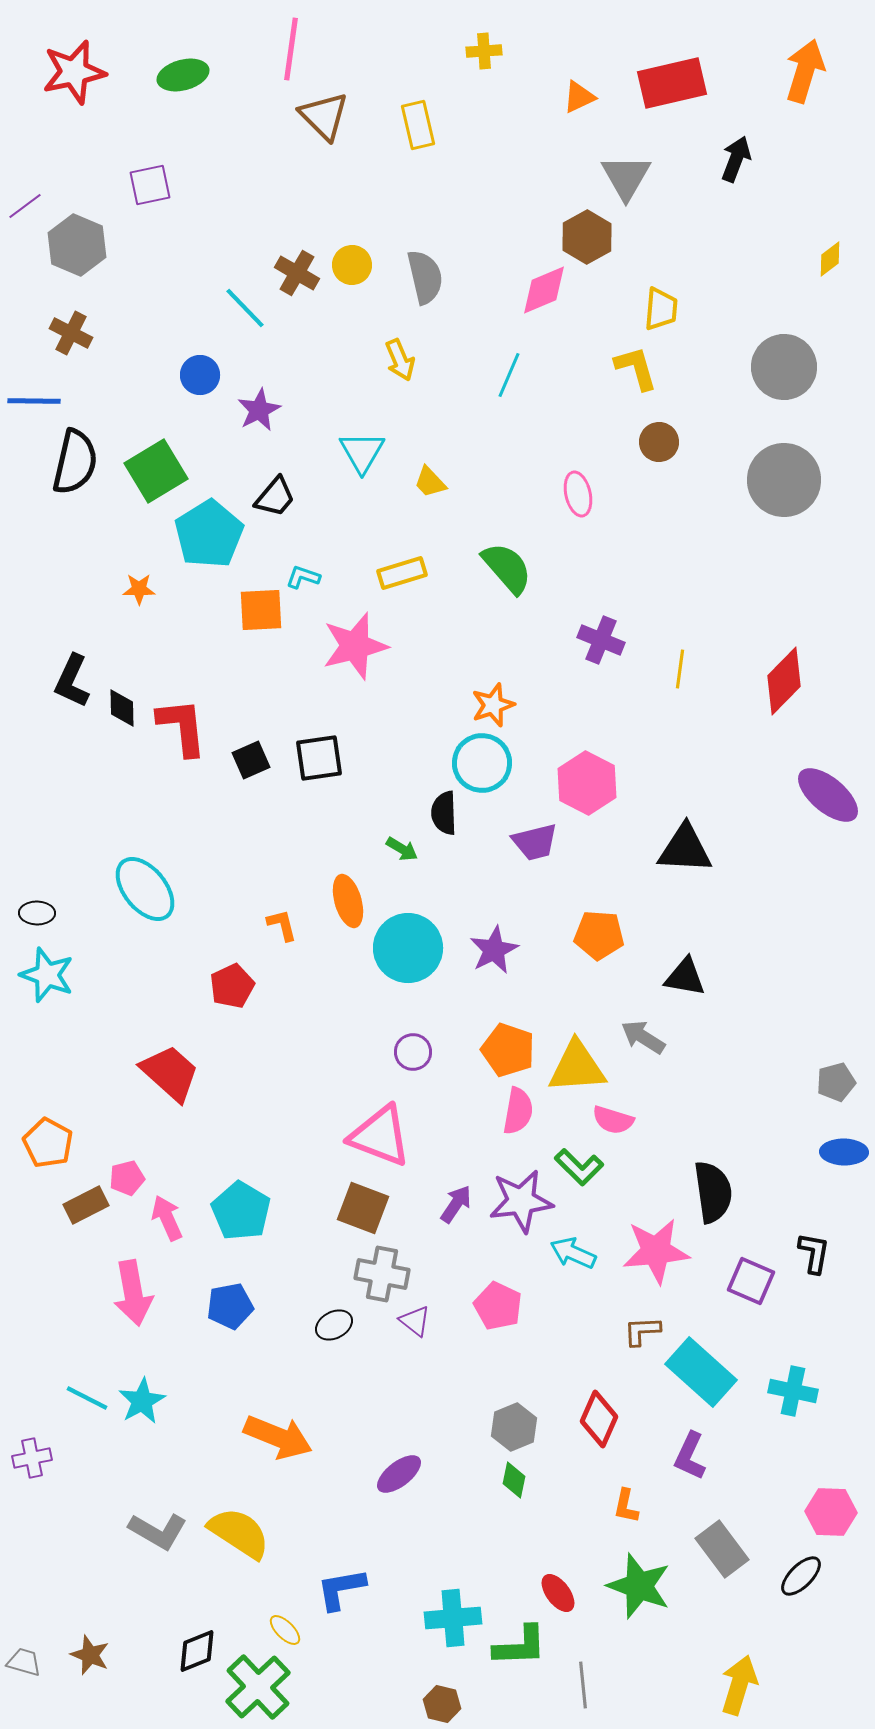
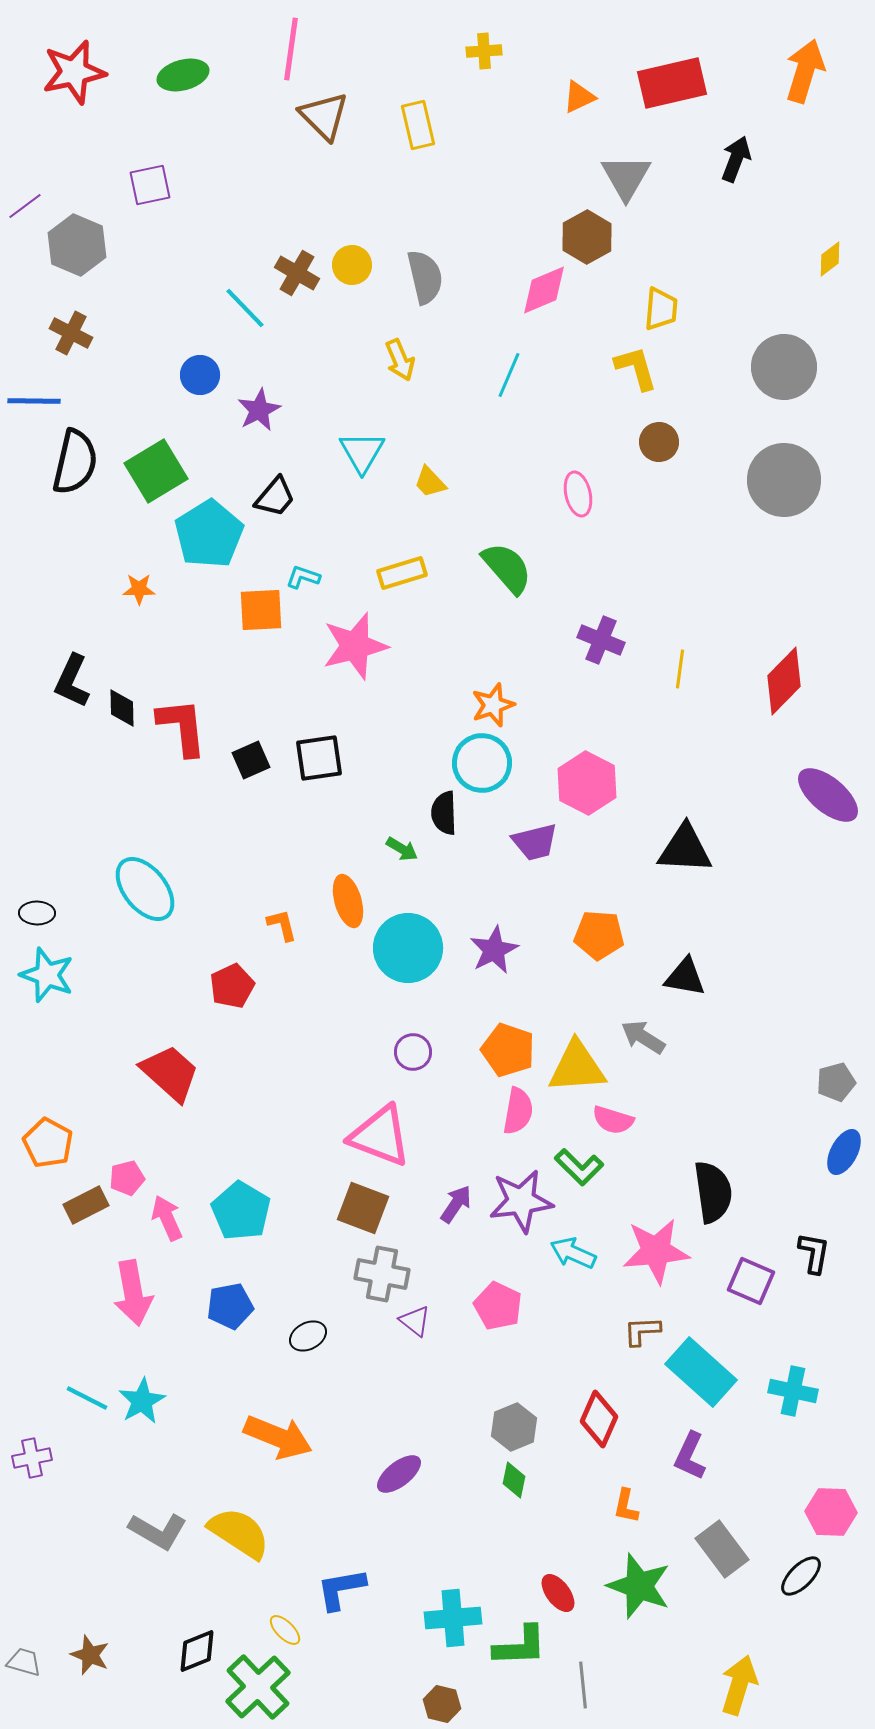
blue ellipse at (844, 1152): rotated 63 degrees counterclockwise
black ellipse at (334, 1325): moved 26 px left, 11 px down
